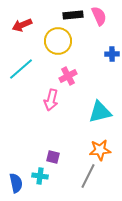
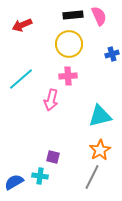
yellow circle: moved 11 px right, 3 px down
blue cross: rotated 16 degrees counterclockwise
cyan line: moved 10 px down
pink cross: rotated 24 degrees clockwise
cyan triangle: moved 4 px down
orange star: rotated 25 degrees counterclockwise
gray line: moved 4 px right, 1 px down
blue semicircle: moved 2 px left, 1 px up; rotated 108 degrees counterclockwise
